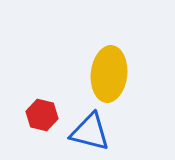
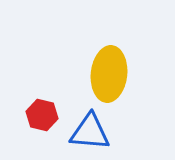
blue triangle: rotated 9 degrees counterclockwise
